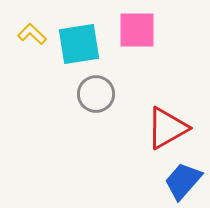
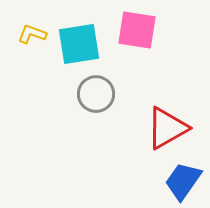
pink square: rotated 9 degrees clockwise
yellow L-shape: rotated 24 degrees counterclockwise
blue trapezoid: rotated 6 degrees counterclockwise
